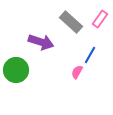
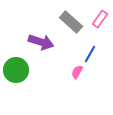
blue line: moved 1 px up
